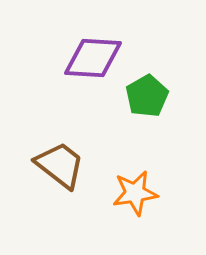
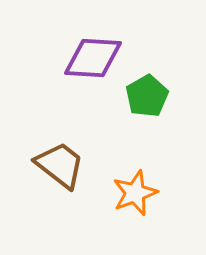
orange star: rotated 12 degrees counterclockwise
